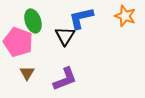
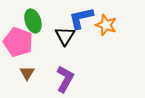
orange star: moved 19 px left, 9 px down
purple L-shape: rotated 40 degrees counterclockwise
